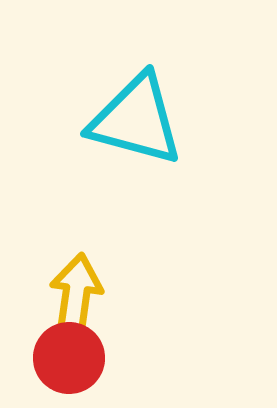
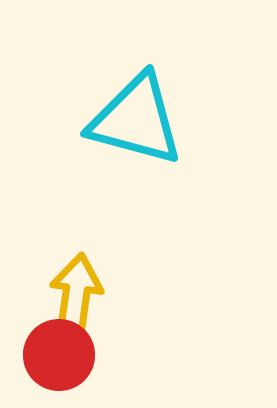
red circle: moved 10 px left, 3 px up
